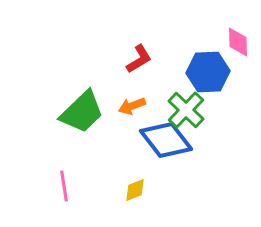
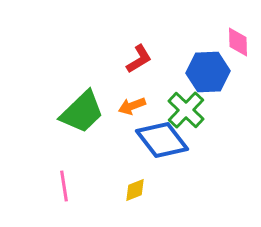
blue diamond: moved 4 px left
